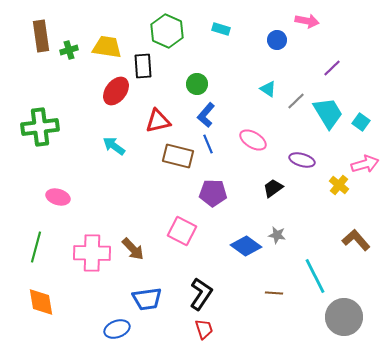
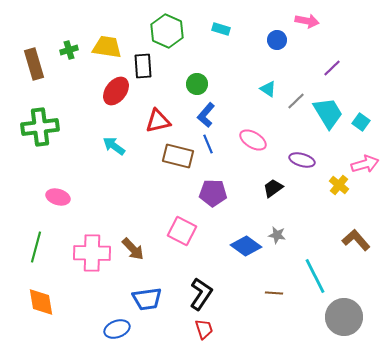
brown rectangle at (41, 36): moved 7 px left, 28 px down; rotated 8 degrees counterclockwise
